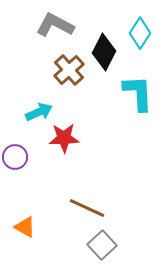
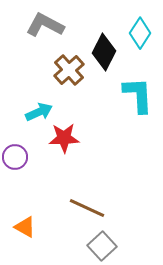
gray L-shape: moved 10 px left
cyan L-shape: moved 2 px down
gray square: moved 1 px down
